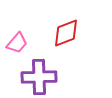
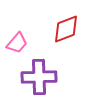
red diamond: moved 4 px up
